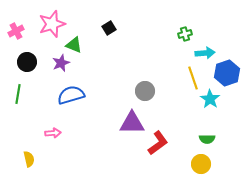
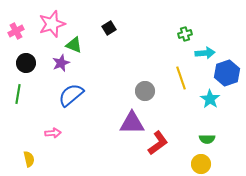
black circle: moved 1 px left, 1 px down
yellow line: moved 12 px left
blue semicircle: rotated 24 degrees counterclockwise
